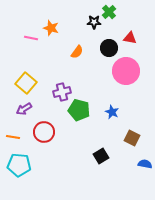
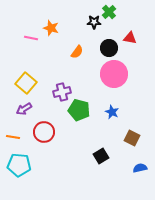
pink circle: moved 12 px left, 3 px down
blue semicircle: moved 5 px left, 4 px down; rotated 24 degrees counterclockwise
